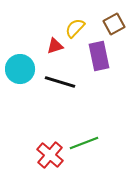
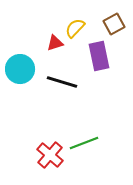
red triangle: moved 3 px up
black line: moved 2 px right
